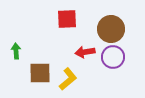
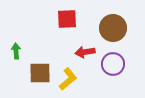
brown circle: moved 2 px right, 1 px up
purple circle: moved 7 px down
